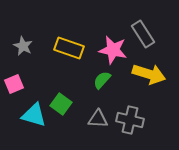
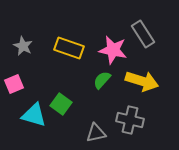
yellow arrow: moved 7 px left, 7 px down
gray triangle: moved 2 px left, 14 px down; rotated 15 degrees counterclockwise
